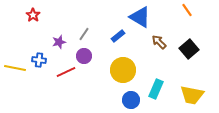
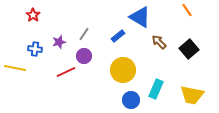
blue cross: moved 4 px left, 11 px up
